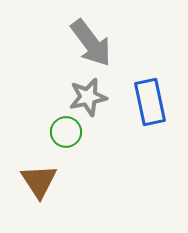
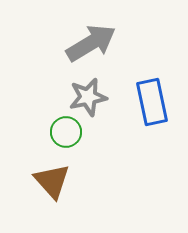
gray arrow: rotated 84 degrees counterclockwise
blue rectangle: moved 2 px right
brown triangle: moved 13 px right; rotated 9 degrees counterclockwise
